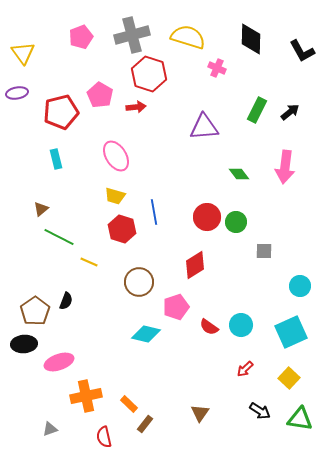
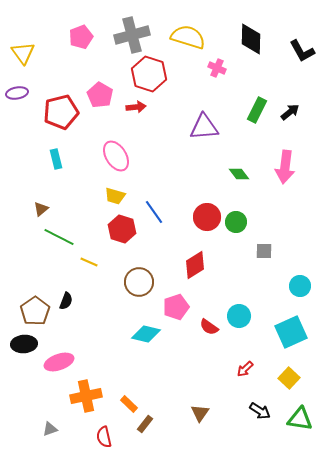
blue line at (154, 212): rotated 25 degrees counterclockwise
cyan circle at (241, 325): moved 2 px left, 9 px up
